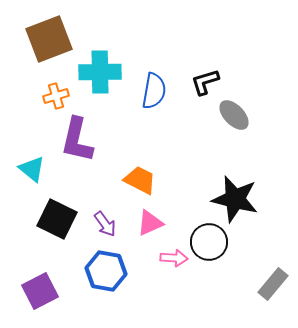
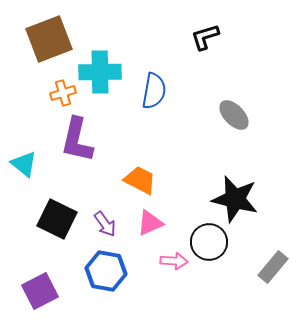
black L-shape: moved 45 px up
orange cross: moved 7 px right, 3 px up
cyan triangle: moved 8 px left, 5 px up
pink arrow: moved 3 px down
gray rectangle: moved 17 px up
